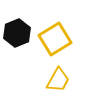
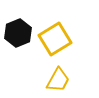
black hexagon: moved 1 px right
